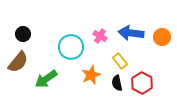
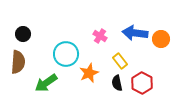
blue arrow: moved 4 px right
orange circle: moved 1 px left, 2 px down
cyan circle: moved 5 px left, 7 px down
brown semicircle: rotated 35 degrees counterclockwise
orange star: moved 2 px left, 2 px up
green arrow: moved 4 px down
